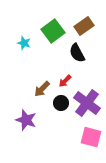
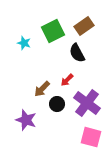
green square: rotated 10 degrees clockwise
red arrow: moved 2 px right, 1 px up
black circle: moved 4 px left, 1 px down
